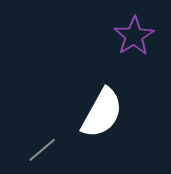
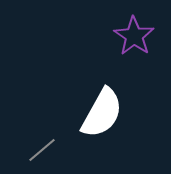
purple star: rotated 6 degrees counterclockwise
